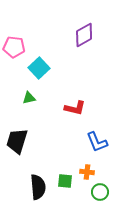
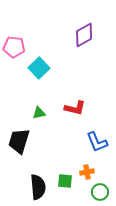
green triangle: moved 10 px right, 15 px down
black trapezoid: moved 2 px right
orange cross: rotated 16 degrees counterclockwise
